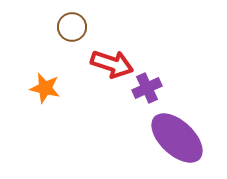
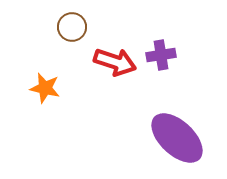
red arrow: moved 3 px right, 2 px up
purple cross: moved 14 px right, 33 px up; rotated 16 degrees clockwise
